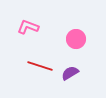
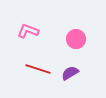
pink L-shape: moved 4 px down
red line: moved 2 px left, 3 px down
